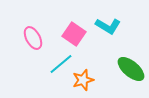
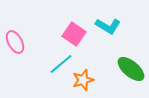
pink ellipse: moved 18 px left, 4 px down
